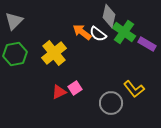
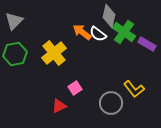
red triangle: moved 14 px down
